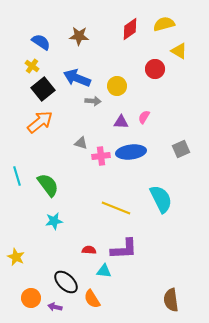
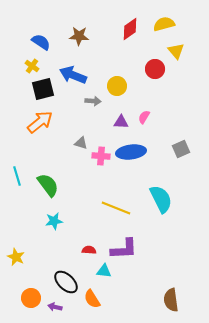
yellow triangle: moved 3 px left; rotated 18 degrees clockwise
blue arrow: moved 4 px left, 3 px up
black square: rotated 25 degrees clockwise
pink cross: rotated 12 degrees clockwise
